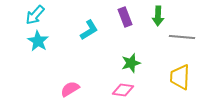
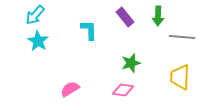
purple rectangle: rotated 18 degrees counterclockwise
cyan L-shape: rotated 60 degrees counterclockwise
